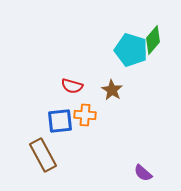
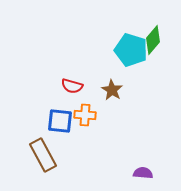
blue square: rotated 12 degrees clockwise
purple semicircle: rotated 144 degrees clockwise
